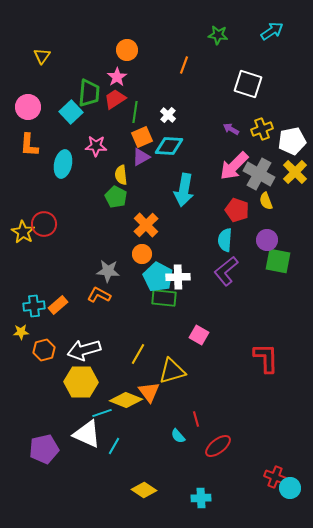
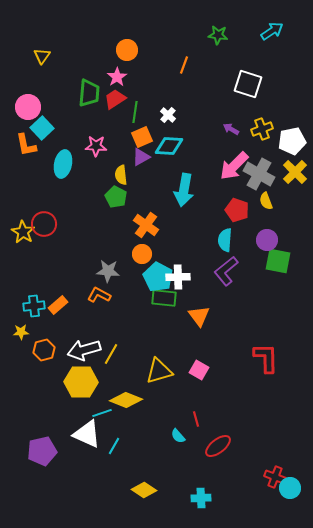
cyan square at (71, 112): moved 29 px left, 16 px down
orange L-shape at (29, 145): moved 3 px left; rotated 15 degrees counterclockwise
orange cross at (146, 225): rotated 10 degrees counterclockwise
pink square at (199, 335): moved 35 px down
yellow line at (138, 354): moved 27 px left
yellow triangle at (172, 371): moved 13 px left
orange triangle at (149, 392): moved 50 px right, 76 px up
purple pentagon at (44, 449): moved 2 px left, 2 px down
